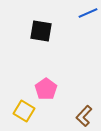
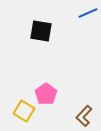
pink pentagon: moved 5 px down
